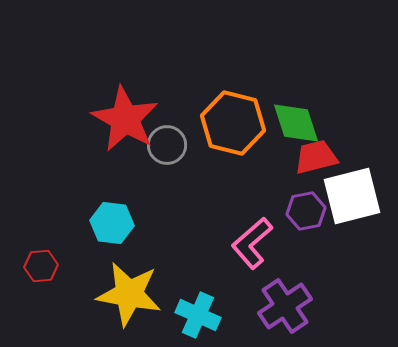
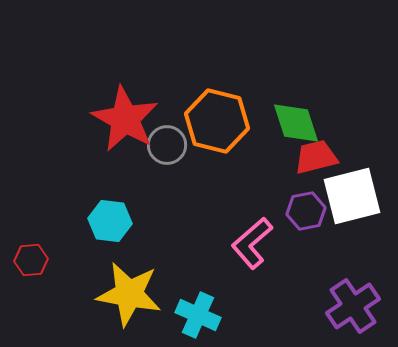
orange hexagon: moved 16 px left, 2 px up
cyan hexagon: moved 2 px left, 2 px up
red hexagon: moved 10 px left, 6 px up
purple cross: moved 68 px right
